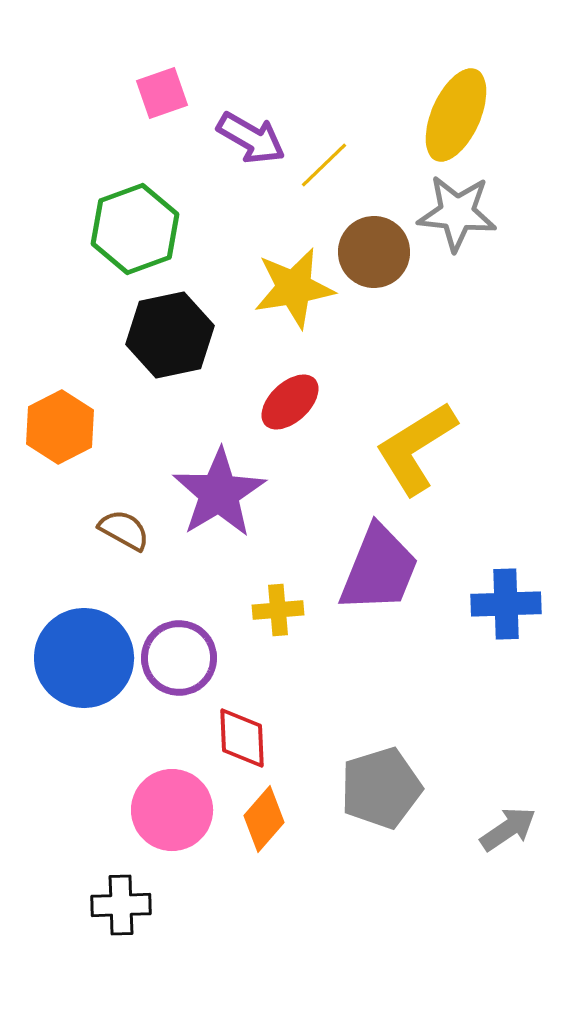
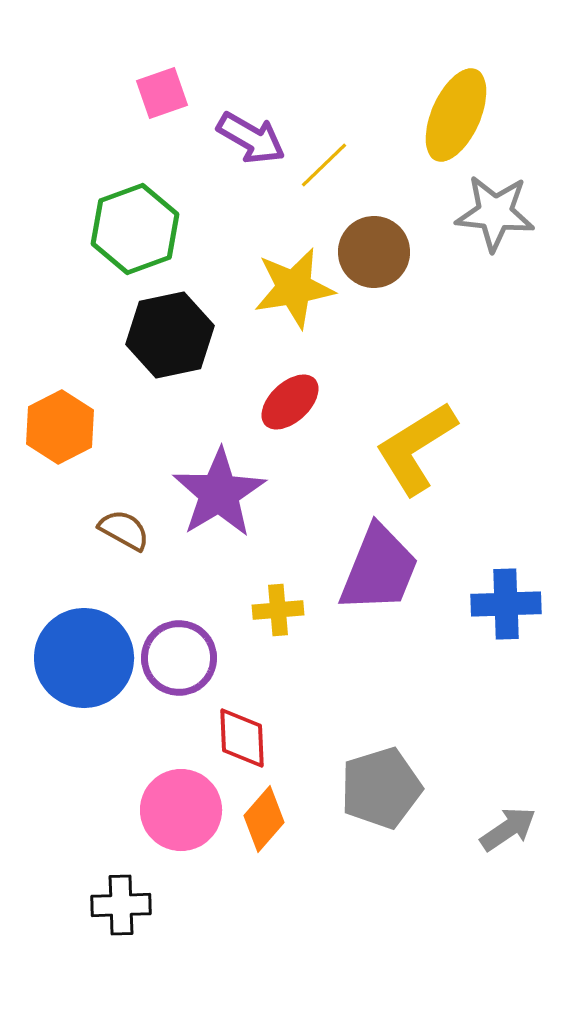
gray star: moved 38 px right
pink circle: moved 9 px right
